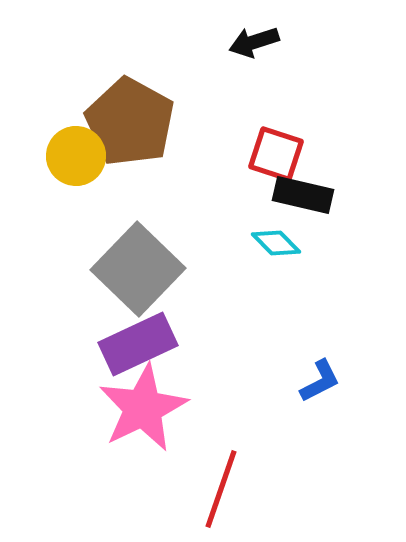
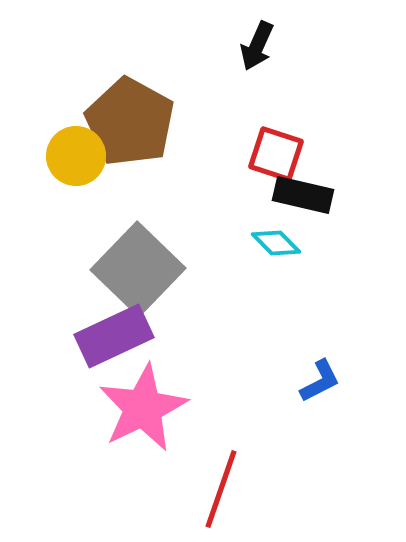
black arrow: moved 3 px right, 4 px down; rotated 48 degrees counterclockwise
purple rectangle: moved 24 px left, 8 px up
